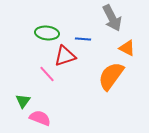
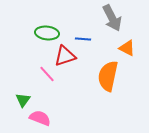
orange semicircle: moved 3 px left; rotated 24 degrees counterclockwise
green triangle: moved 1 px up
